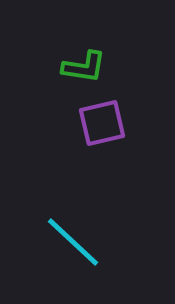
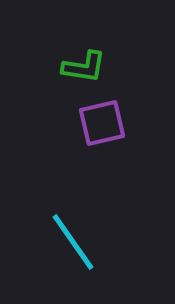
cyan line: rotated 12 degrees clockwise
